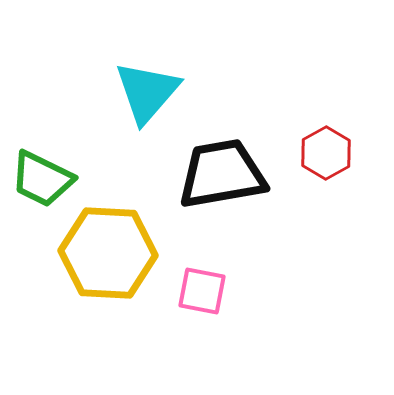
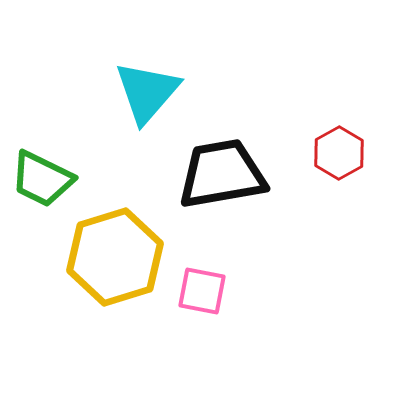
red hexagon: moved 13 px right
yellow hexagon: moved 7 px right, 4 px down; rotated 20 degrees counterclockwise
